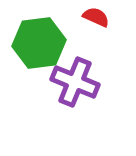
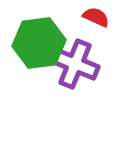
purple cross: moved 18 px up
